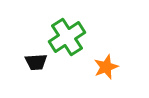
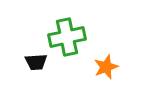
green cross: rotated 21 degrees clockwise
